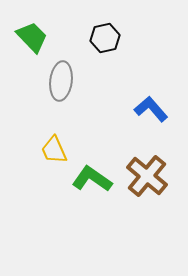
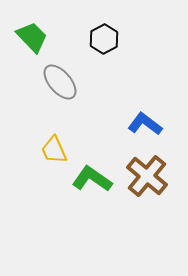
black hexagon: moved 1 px left, 1 px down; rotated 16 degrees counterclockwise
gray ellipse: moved 1 px left, 1 px down; rotated 48 degrees counterclockwise
blue L-shape: moved 6 px left, 15 px down; rotated 12 degrees counterclockwise
